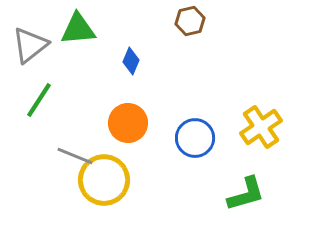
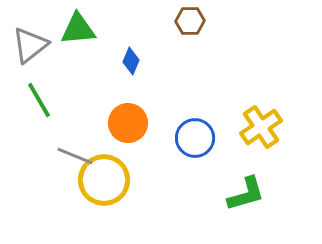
brown hexagon: rotated 12 degrees clockwise
green line: rotated 63 degrees counterclockwise
